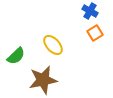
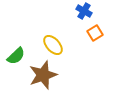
blue cross: moved 6 px left
brown star: moved 5 px up; rotated 8 degrees counterclockwise
